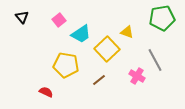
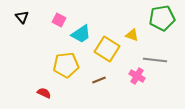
pink square: rotated 24 degrees counterclockwise
yellow triangle: moved 5 px right, 3 px down
yellow square: rotated 15 degrees counterclockwise
gray line: rotated 55 degrees counterclockwise
yellow pentagon: rotated 15 degrees counterclockwise
brown line: rotated 16 degrees clockwise
red semicircle: moved 2 px left, 1 px down
